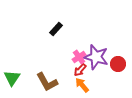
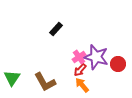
brown L-shape: moved 2 px left
